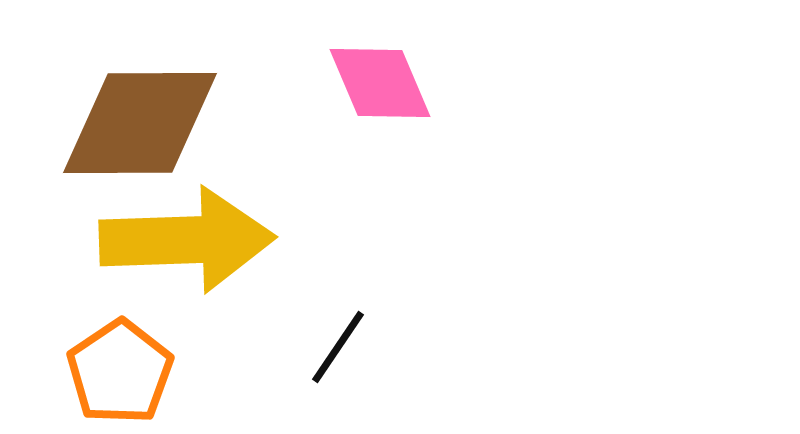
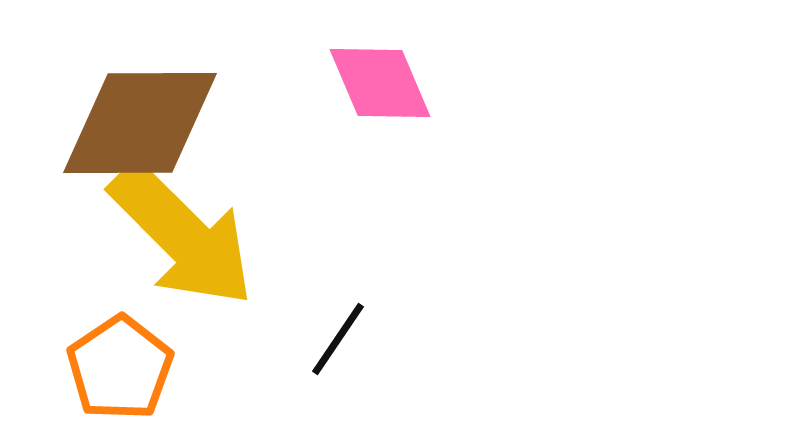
yellow arrow: moved 5 px left, 5 px up; rotated 47 degrees clockwise
black line: moved 8 px up
orange pentagon: moved 4 px up
